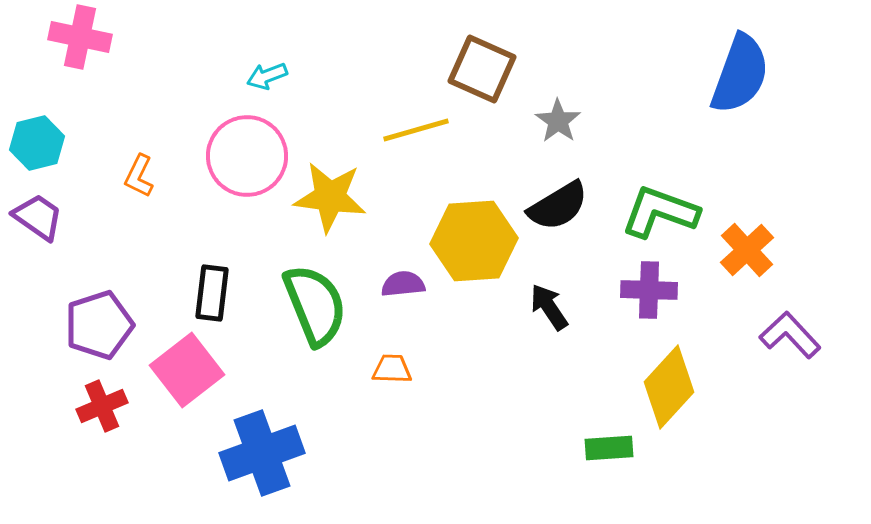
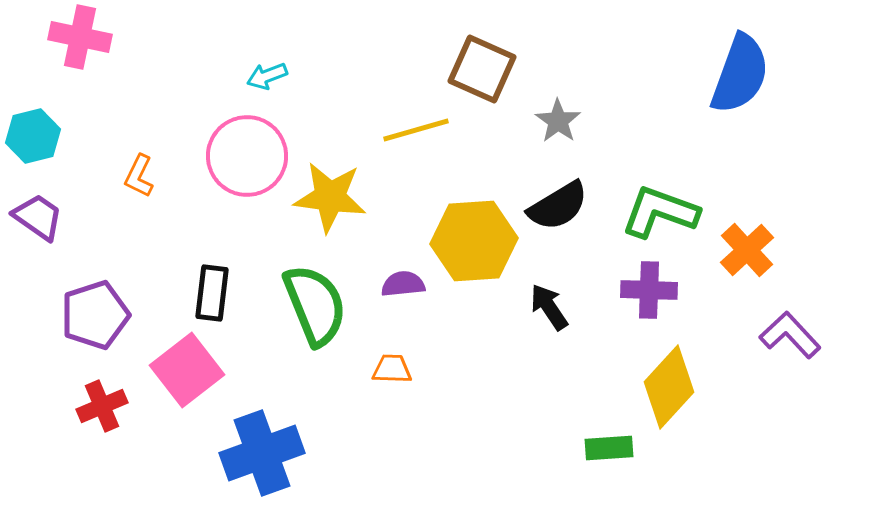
cyan hexagon: moved 4 px left, 7 px up
purple pentagon: moved 4 px left, 10 px up
